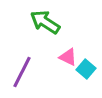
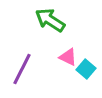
green arrow: moved 5 px right, 2 px up
purple line: moved 3 px up
